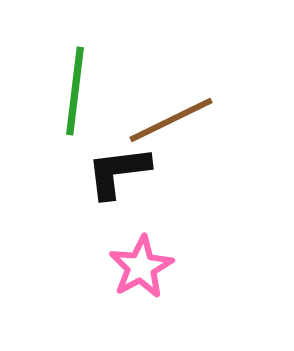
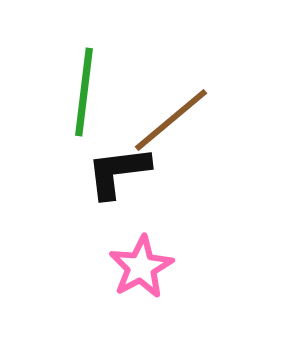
green line: moved 9 px right, 1 px down
brown line: rotated 14 degrees counterclockwise
